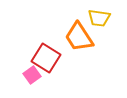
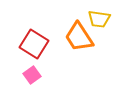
yellow trapezoid: moved 1 px down
red square: moved 12 px left, 14 px up
